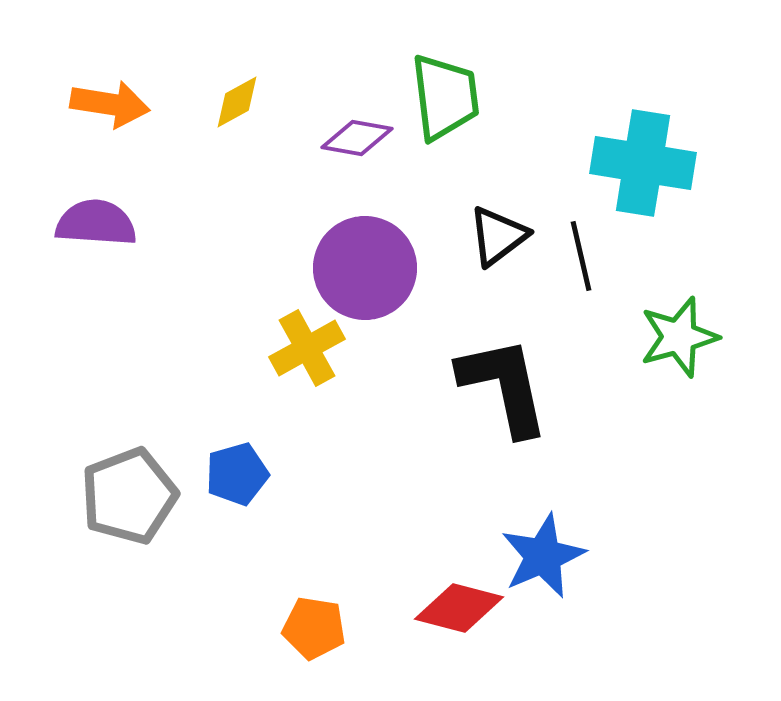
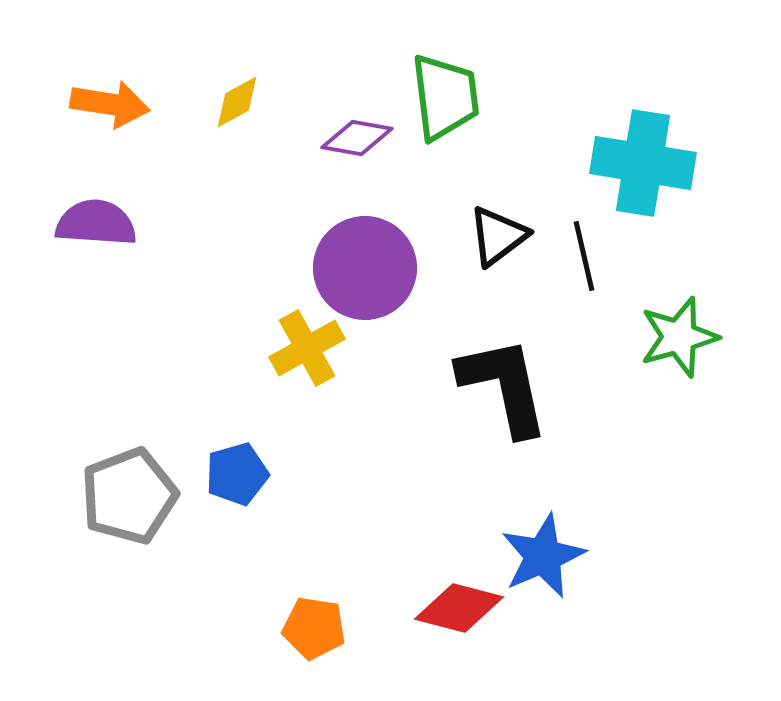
black line: moved 3 px right
